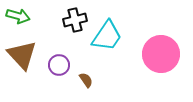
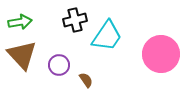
green arrow: moved 2 px right, 6 px down; rotated 25 degrees counterclockwise
